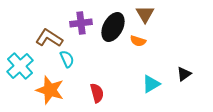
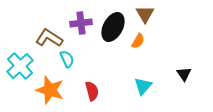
orange semicircle: rotated 77 degrees counterclockwise
black triangle: rotated 28 degrees counterclockwise
cyan triangle: moved 8 px left, 2 px down; rotated 18 degrees counterclockwise
red semicircle: moved 5 px left, 2 px up
